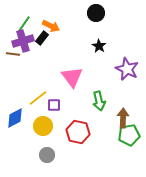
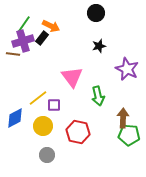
black star: rotated 24 degrees clockwise
green arrow: moved 1 px left, 5 px up
green pentagon: rotated 15 degrees clockwise
